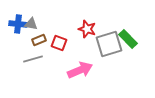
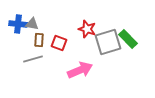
gray triangle: moved 1 px right
brown rectangle: rotated 64 degrees counterclockwise
gray square: moved 1 px left, 2 px up
